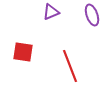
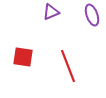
red square: moved 5 px down
red line: moved 2 px left
